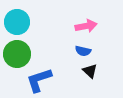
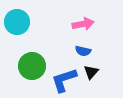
pink arrow: moved 3 px left, 2 px up
green circle: moved 15 px right, 12 px down
black triangle: moved 1 px right, 1 px down; rotated 28 degrees clockwise
blue L-shape: moved 25 px right
